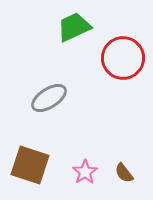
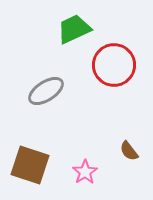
green trapezoid: moved 2 px down
red circle: moved 9 px left, 7 px down
gray ellipse: moved 3 px left, 7 px up
brown semicircle: moved 5 px right, 22 px up
